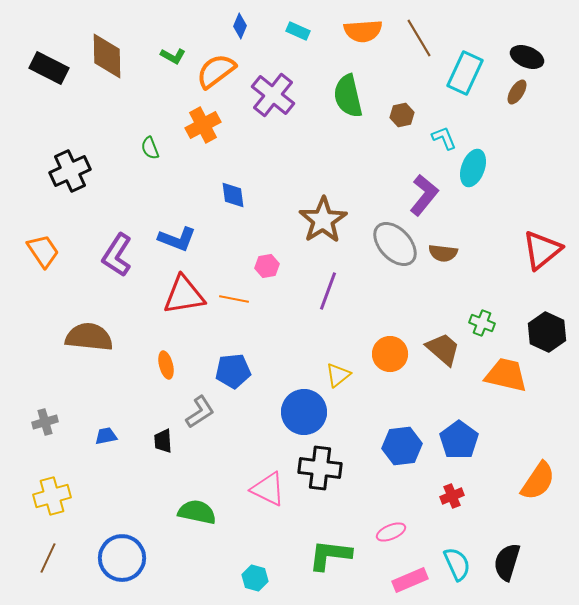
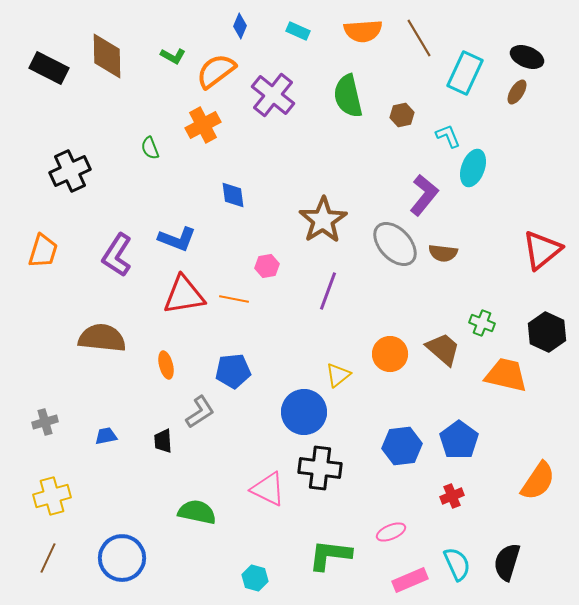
cyan L-shape at (444, 138): moved 4 px right, 2 px up
orange trapezoid at (43, 251): rotated 51 degrees clockwise
brown semicircle at (89, 337): moved 13 px right, 1 px down
